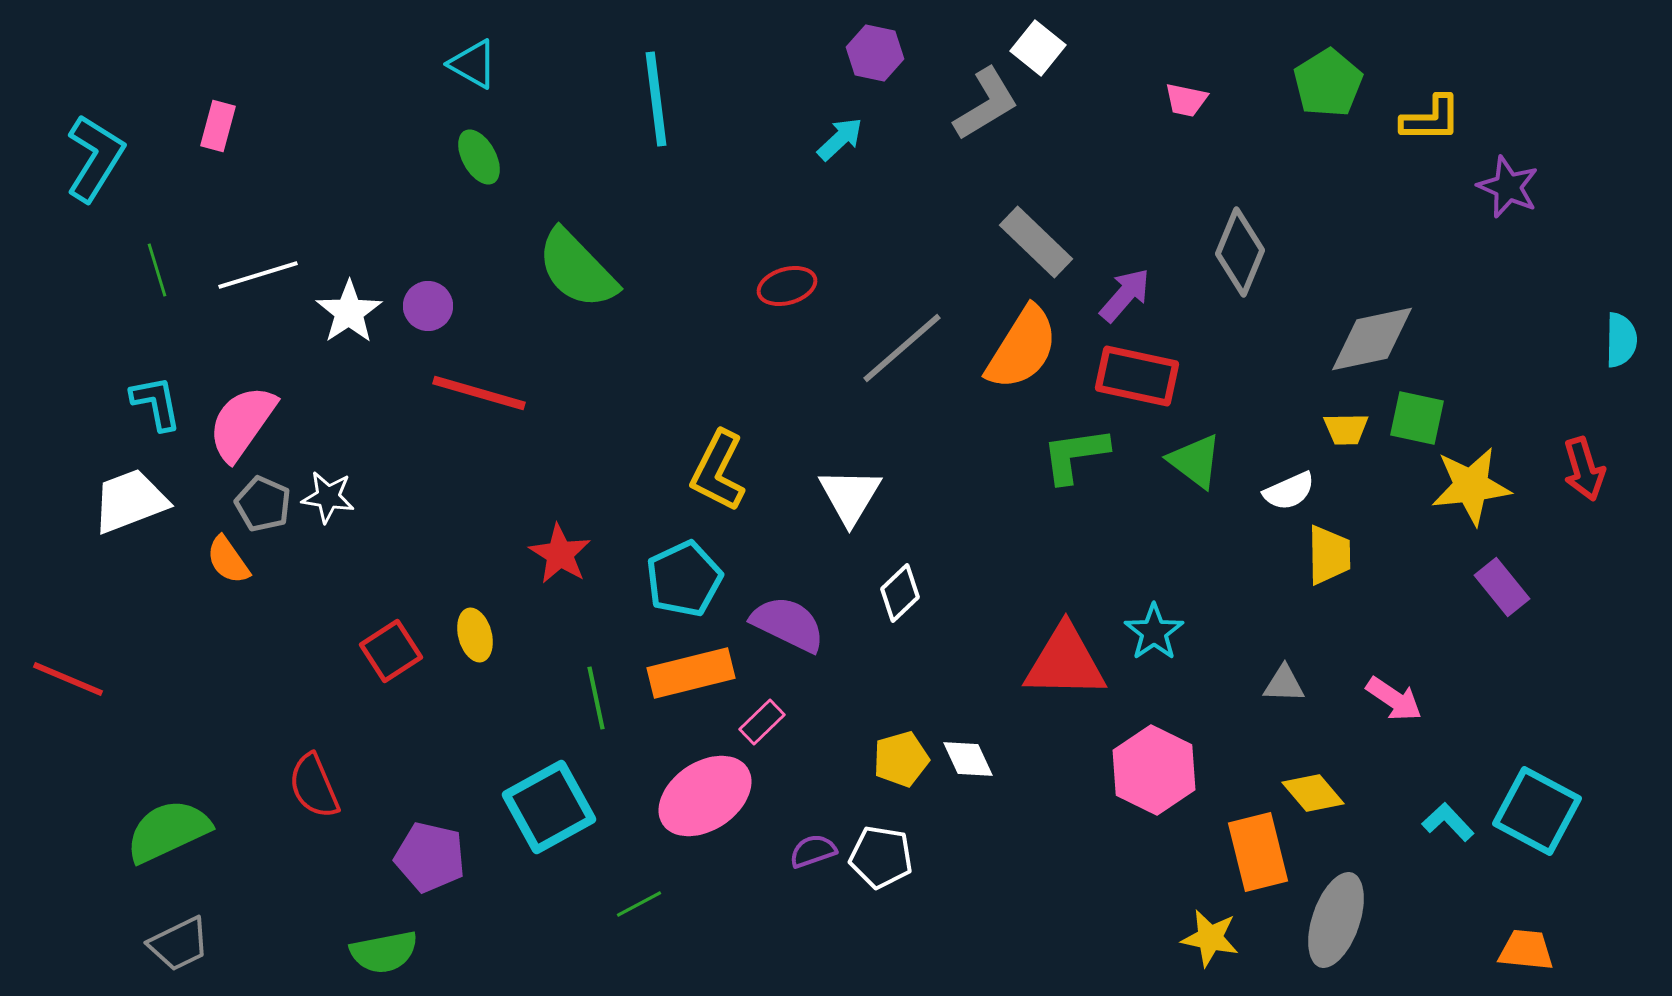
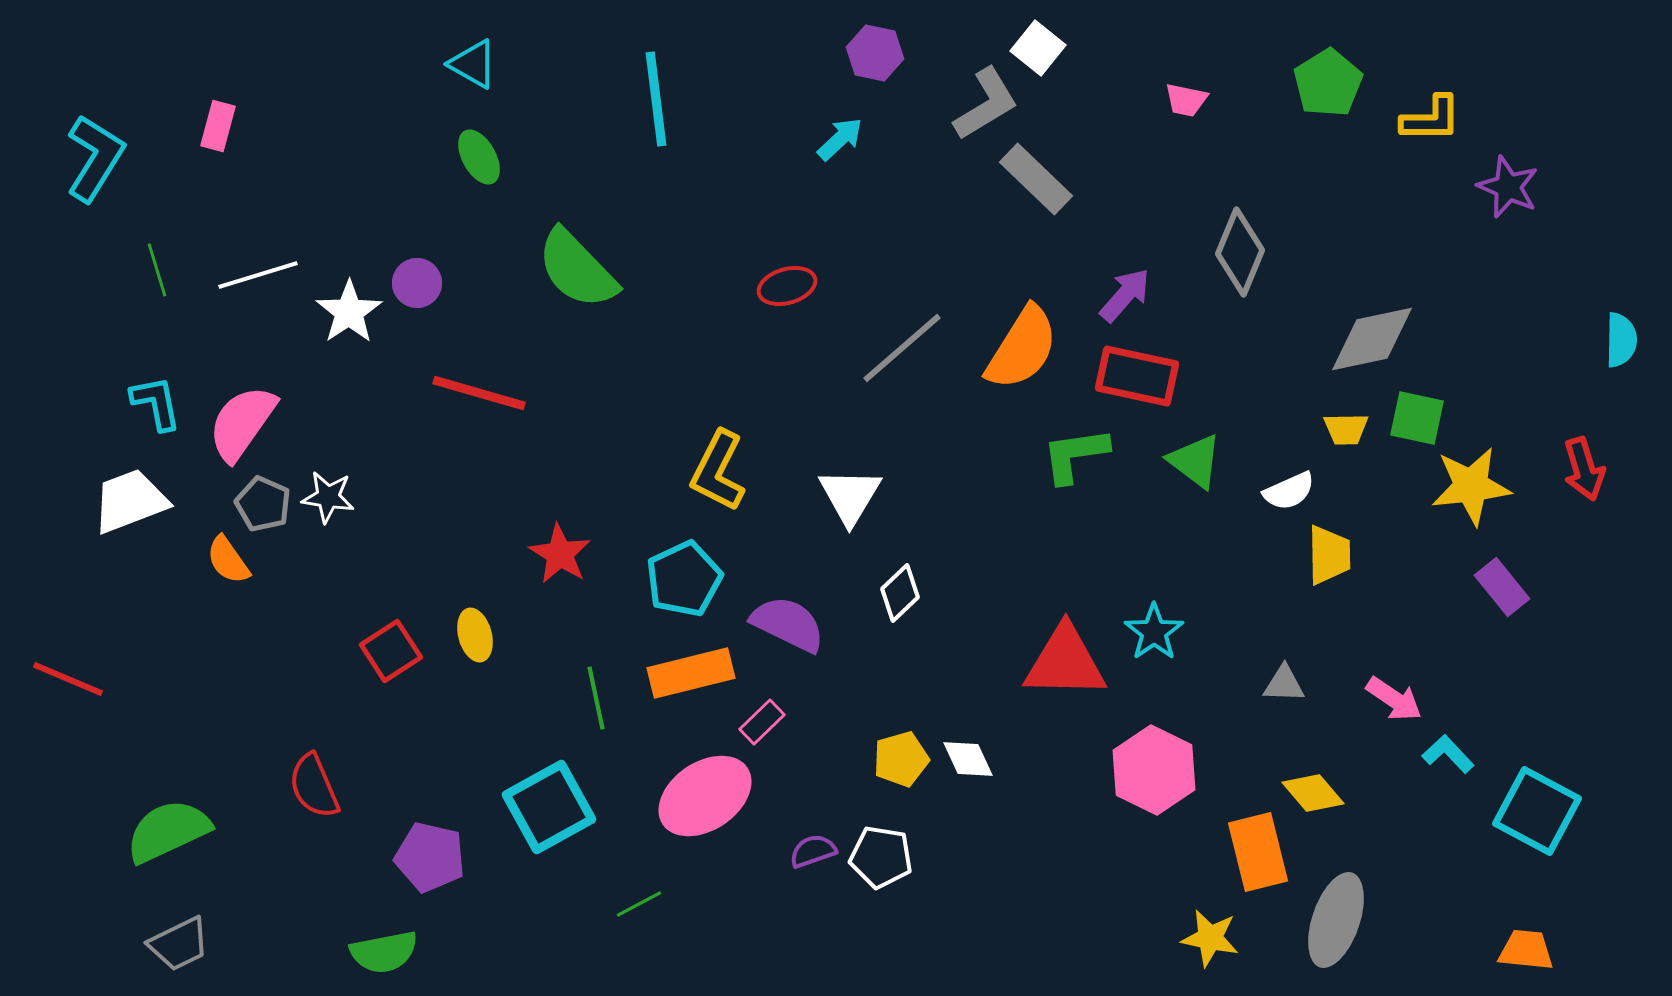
gray rectangle at (1036, 242): moved 63 px up
purple circle at (428, 306): moved 11 px left, 23 px up
cyan L-shape at (1448, 822): moved 68 px up
